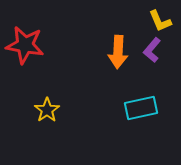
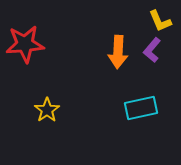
red star: moved 1 px up; rotated 15 degrees counterclockwise
